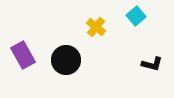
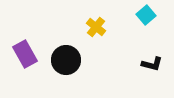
cyan square: moved 10 px right, 1 px up
purple rectangle: moved 2 px right, 1 px up
